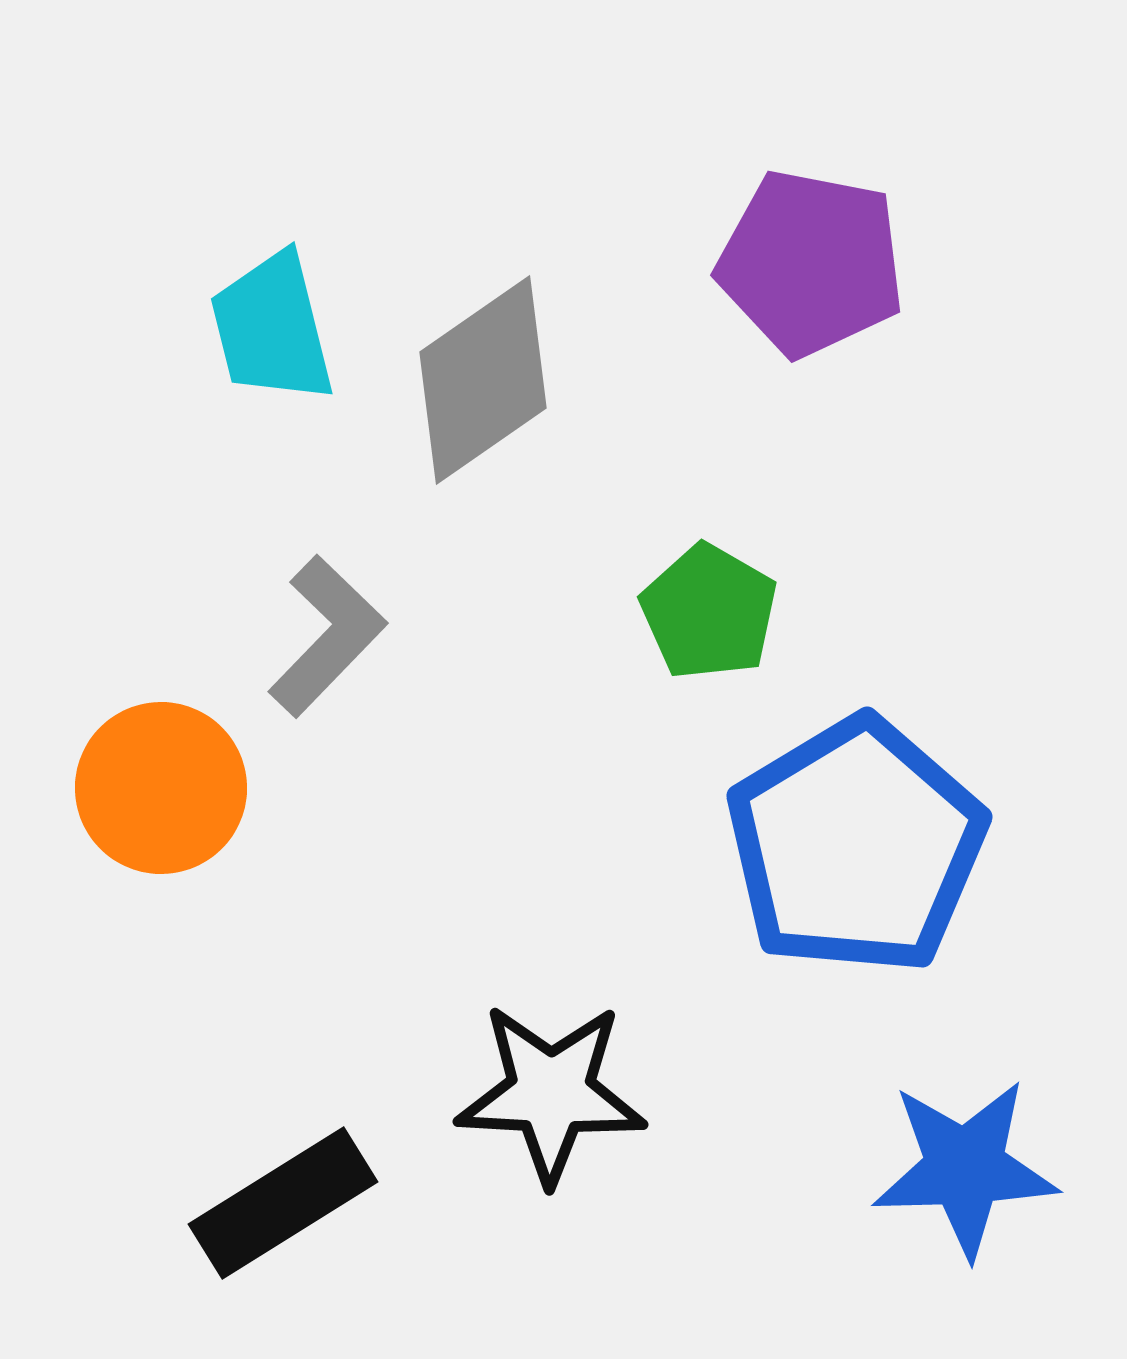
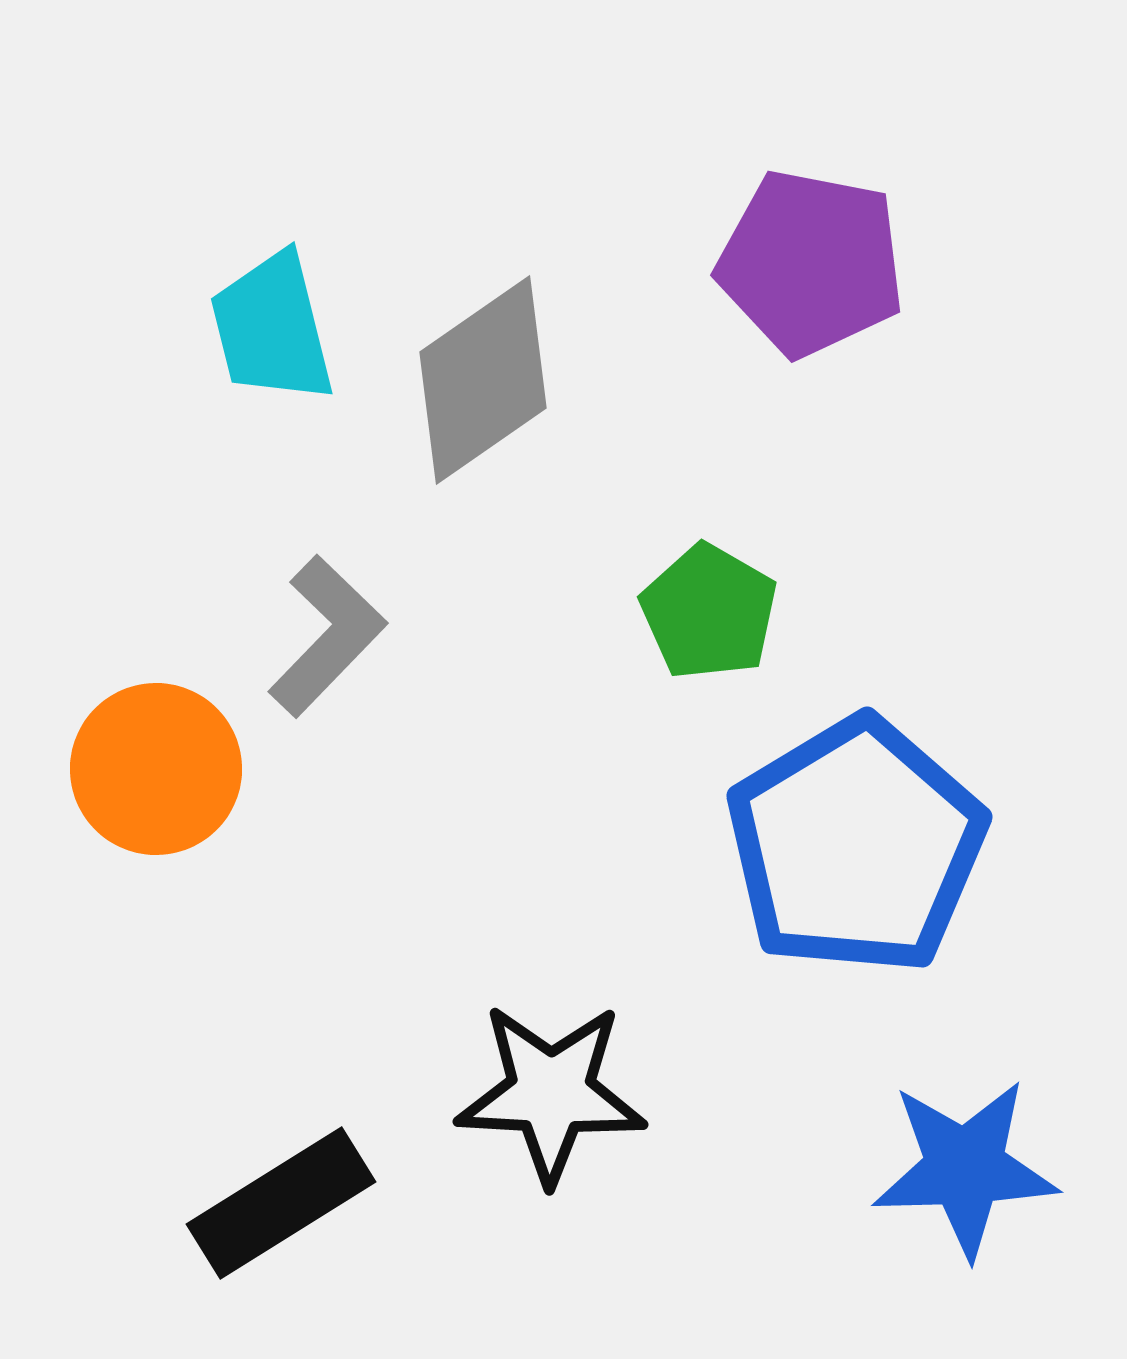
orange circle: moved 5 px left, 19 px up
black rectangle: moved 2 px left
